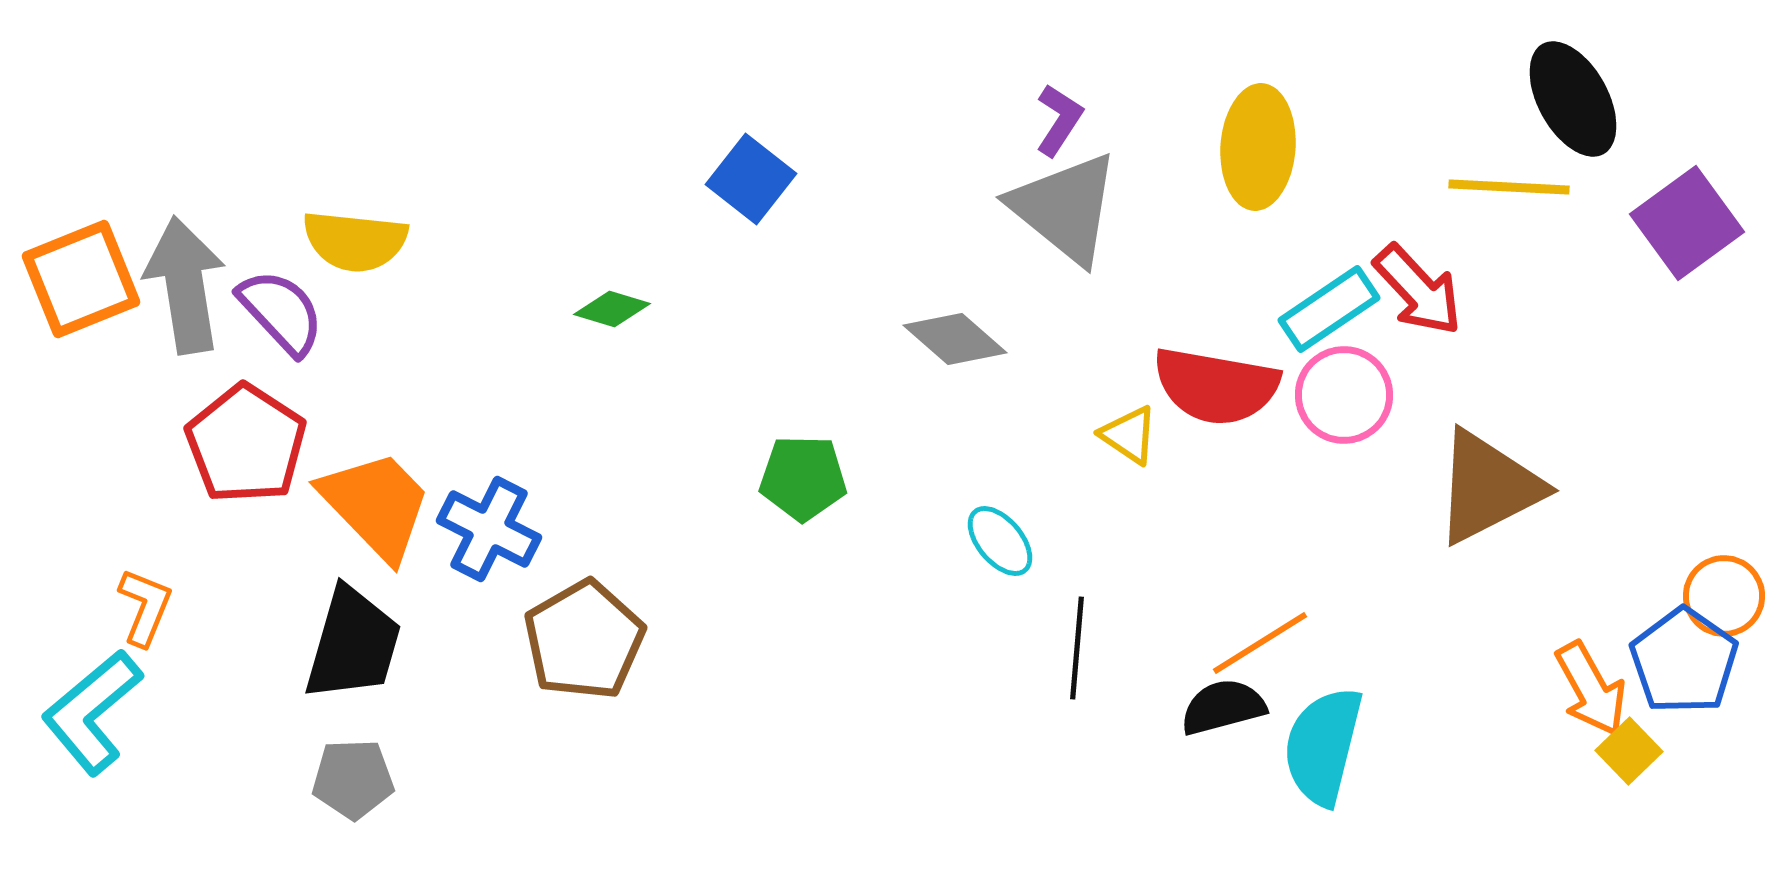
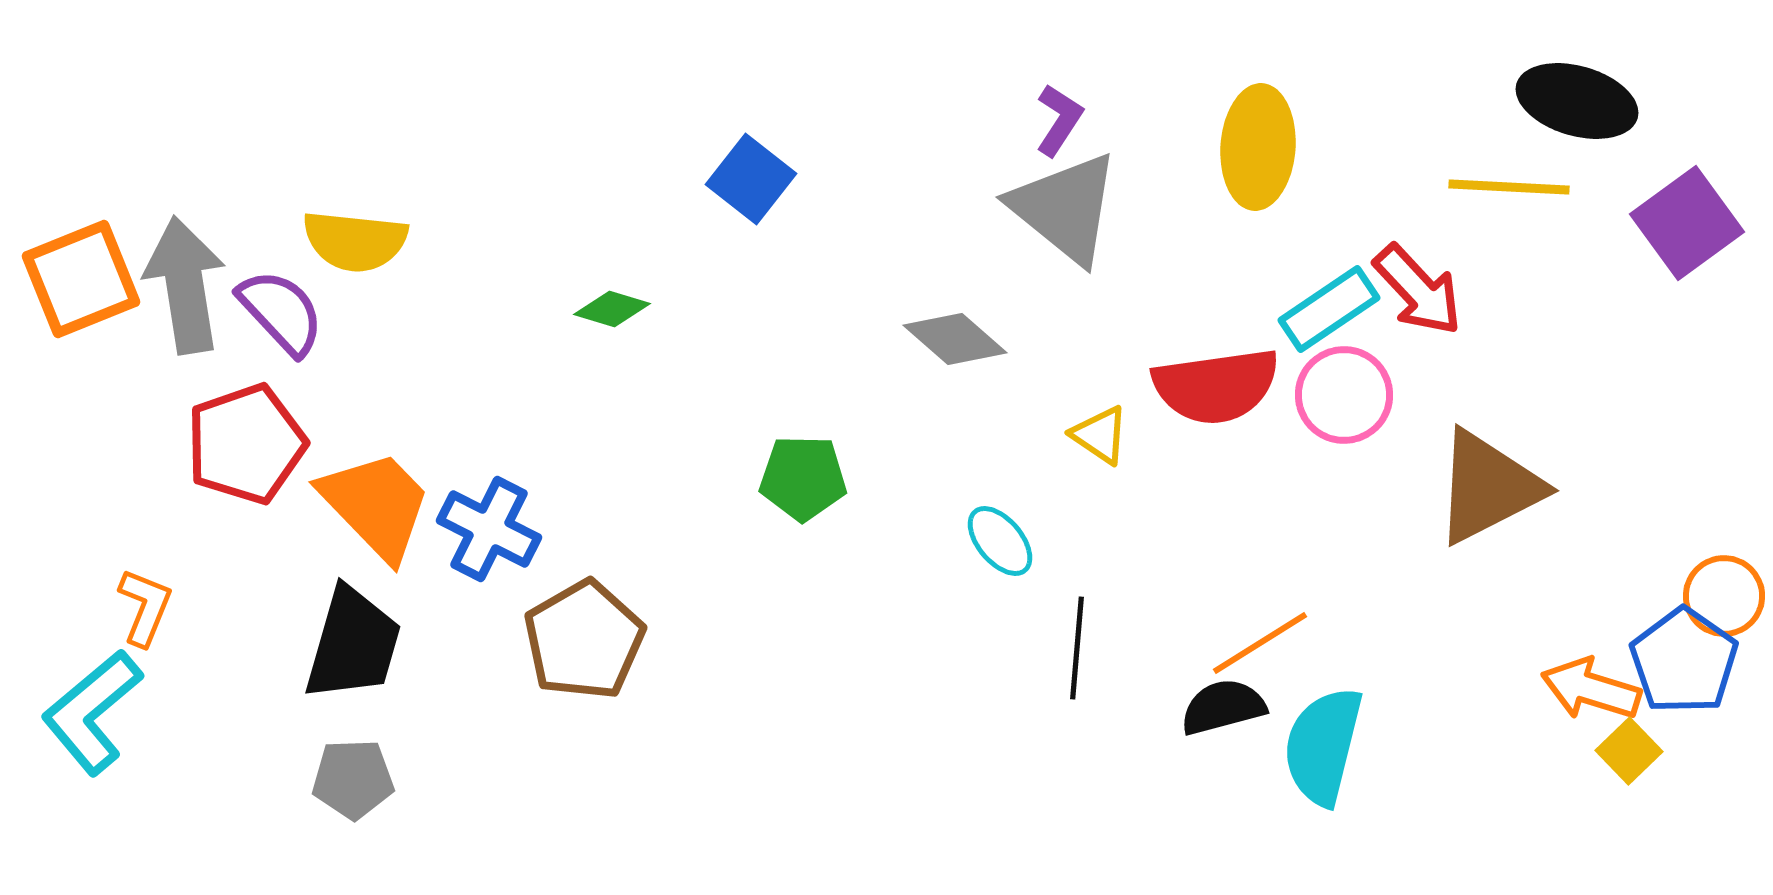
black ellipse: moved 4 px right, 2 px down; rotated 45 degrees counterclockwise
red semicircle: rotated 18 degrees counterclockwise
yellow triangle: moved 29 px left
red pentagon: rotated 20 degrees clockwise
orange arrow: rotated 136 degrees clockwise
